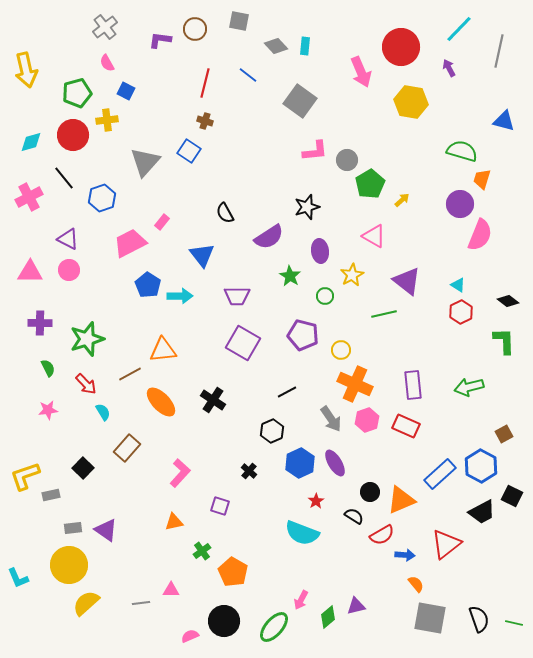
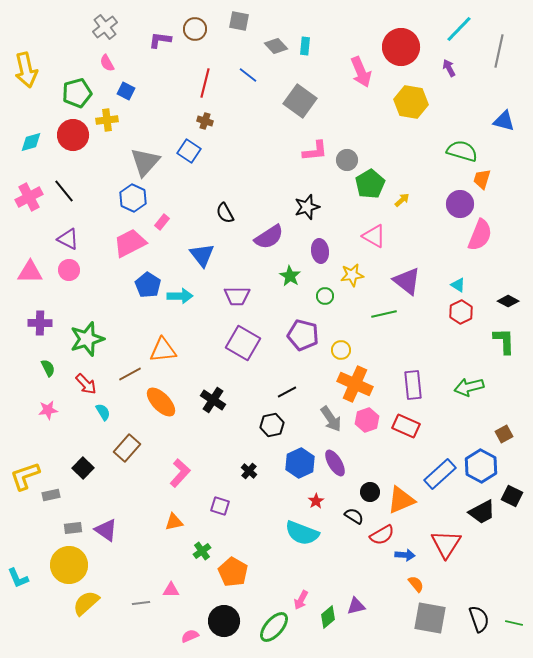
black line at (64, 178): moved 13 px down
blue hexagon at (102, 198): moved 31 px right; rotated 16 degrees counterclockwise
yellow star at (352, 275): rotated 20 degrees clockwise
black diamond at (508, 301): rotated 10 degrees counterclockwise
black hexagon at (272, 431): moved 6 px up; rotated 10 degrees clockwise
red triangle at (446, 544): rotated 20 degrees counterclockwise
